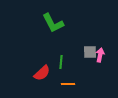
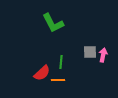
pink arrow: moved 3 px right
orange line: moved 10 px left, 4 px up
